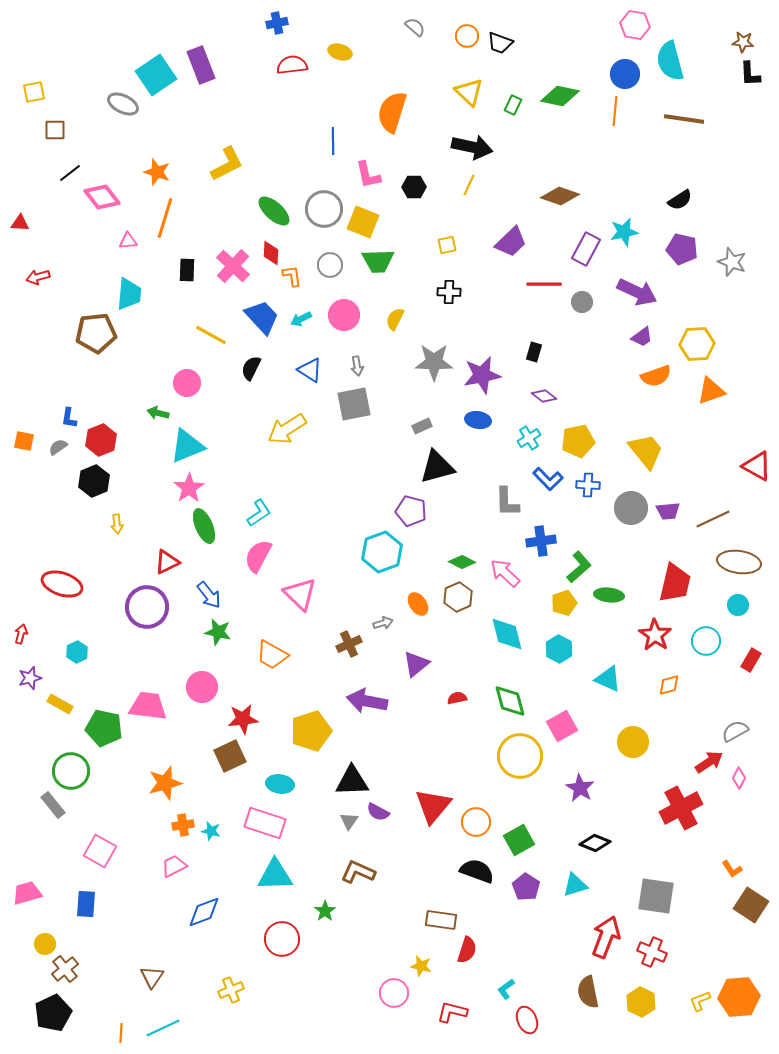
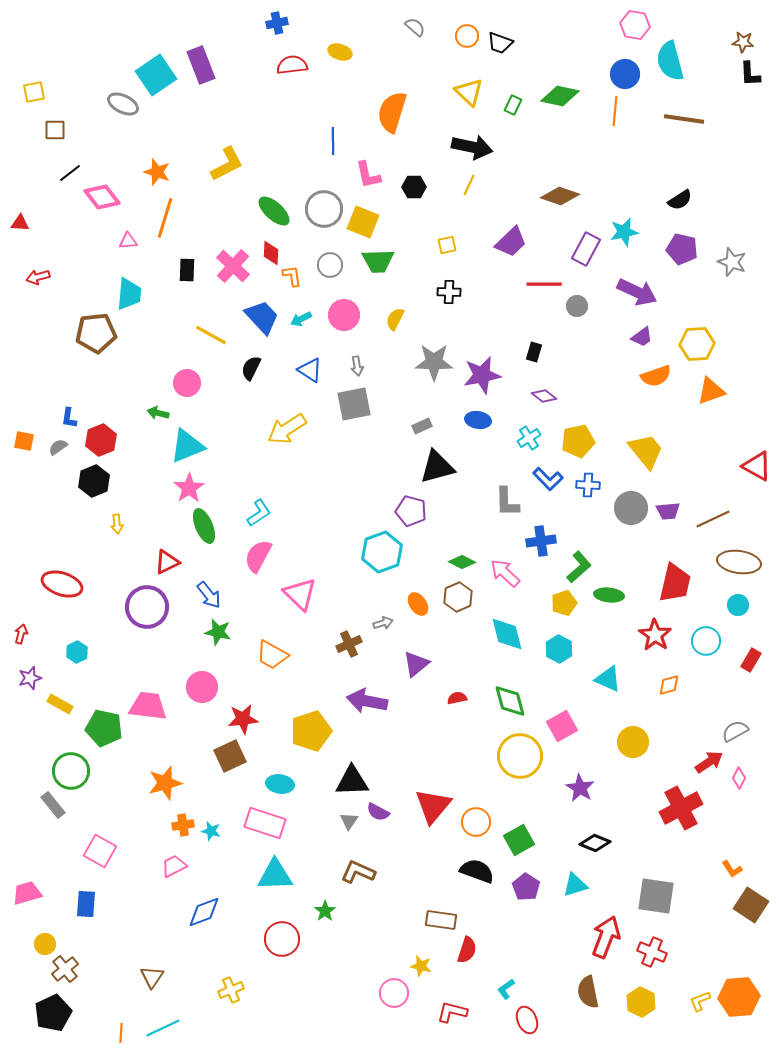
gray circle at (582, 302): moved 5 px left, 4 px down
